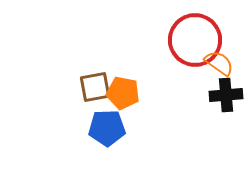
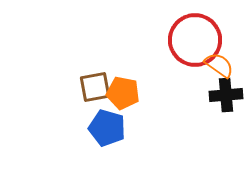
orange semicircle: moved 2 px down
blue pentagon: rotated 18 degrees clockwise
